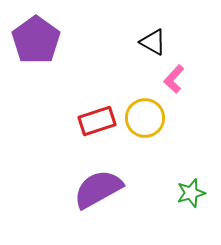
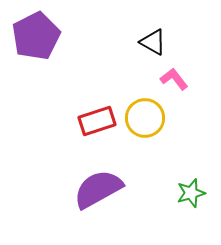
purple pentagon: moved 4 px up; rotated 9 degrees clockwise
pink L-shape: rotated 100 degrees clockwise
